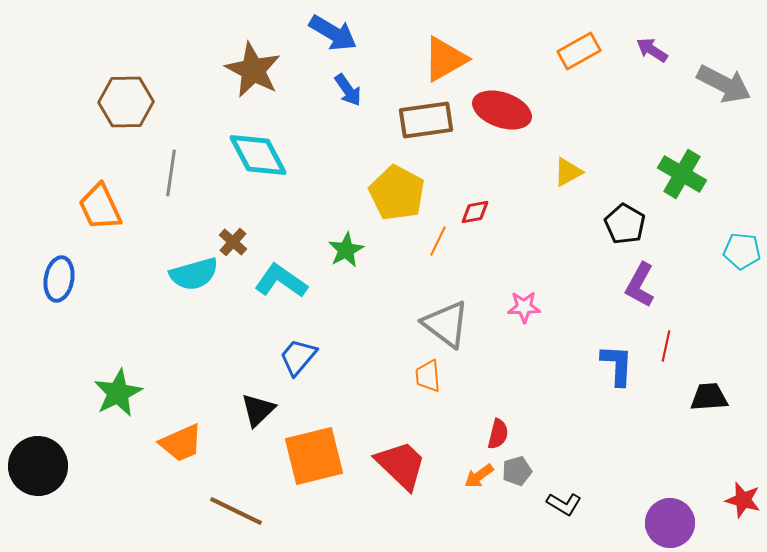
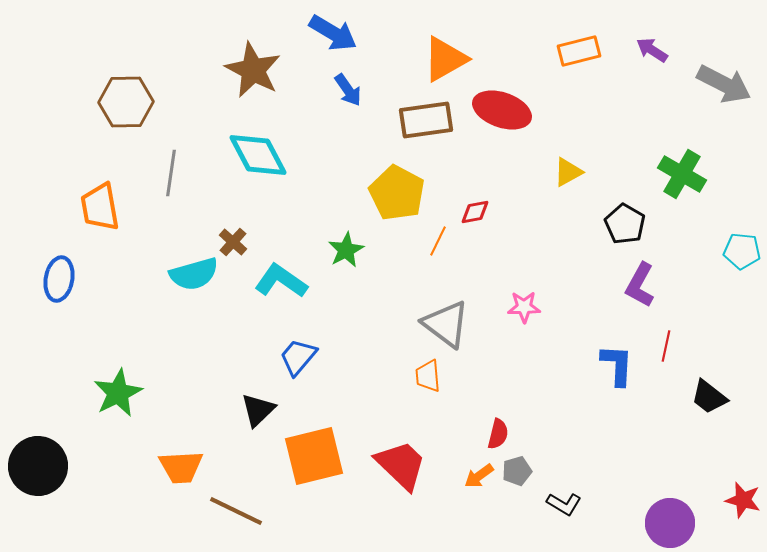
orange rectangle at (579, 51): rotated 15 degrees clockwise
orange trapezoid at (100, 207): rotated 15 degrees clockwise
black trapezoid at (709, 397): rotated 138 degrees counterclockwise
orange trapezoid at (181, 443): moved 24 px down; rotated 21 degrees clockwise
